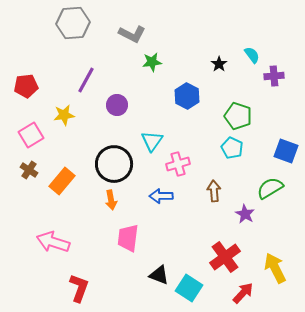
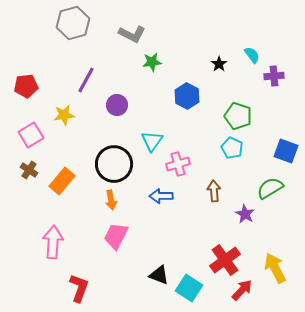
gray hexagon: rotated 12 degrees counterclockwise
pink trapezoid: moved 12 px left, 2 px up; rotated 20 degrees clockwise
pink arrow: rotated 76 degrees clockwise
red cross: moved 3 px down
red arrow: moved 1 px left, 3 px up
